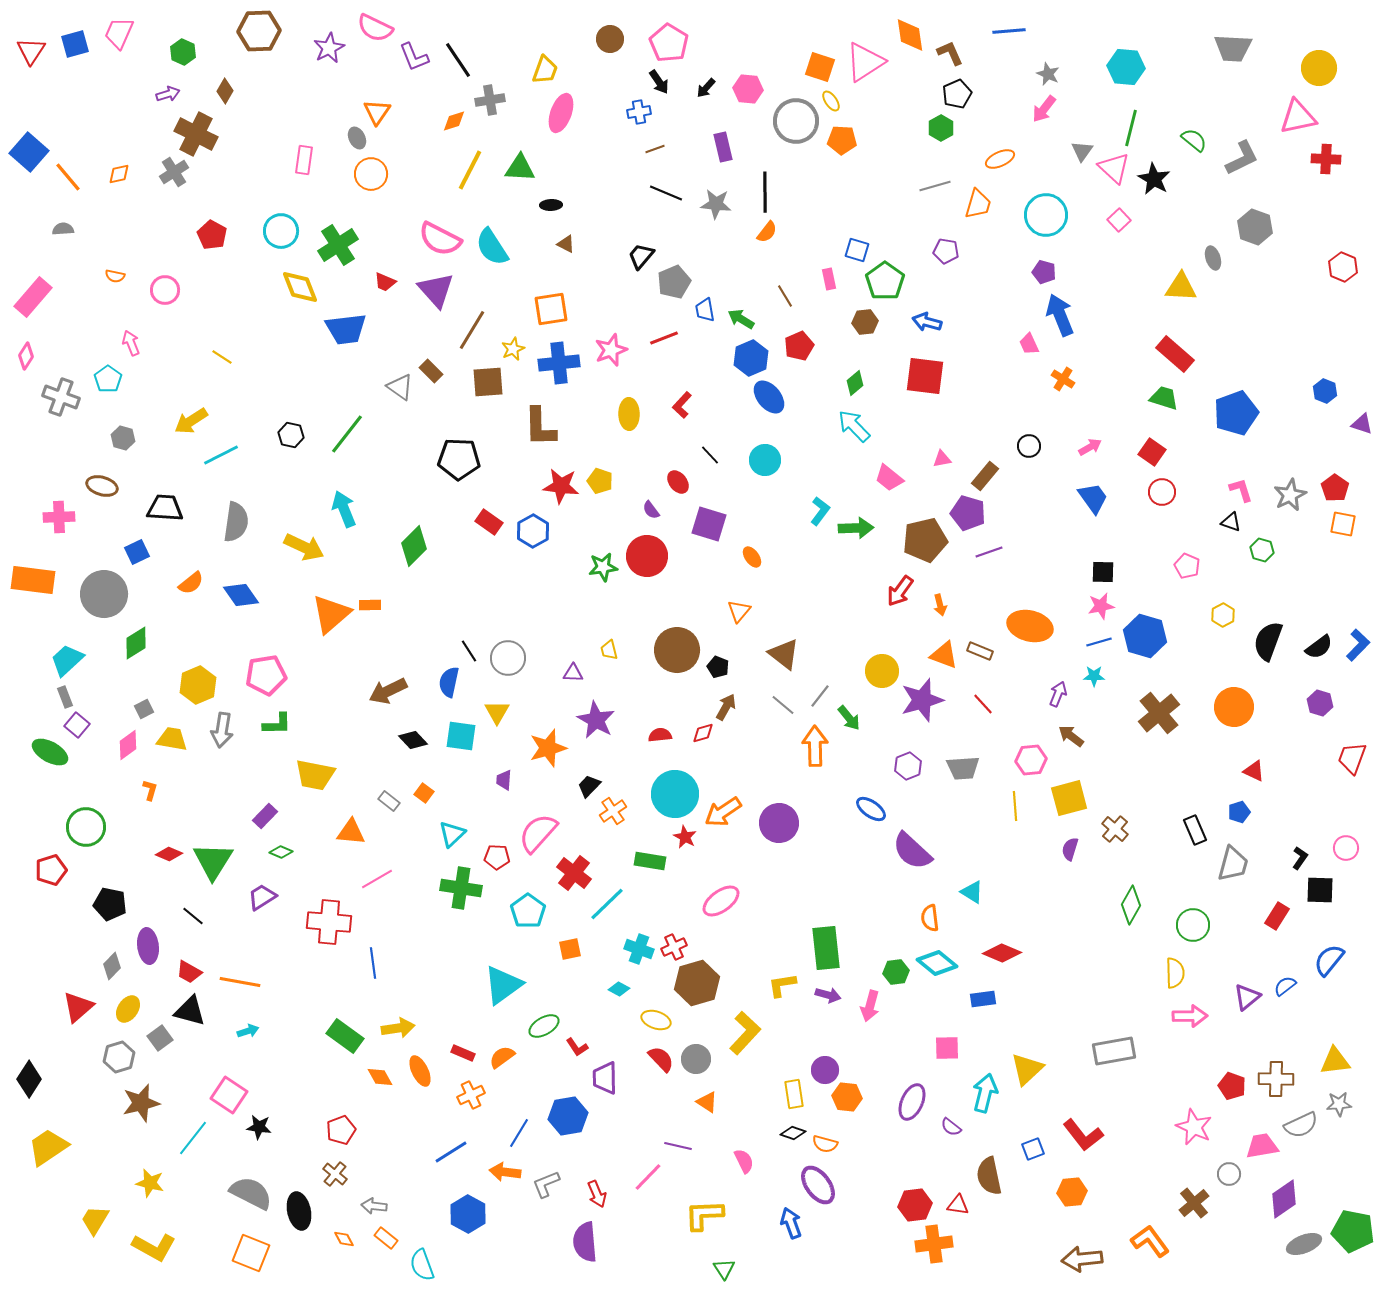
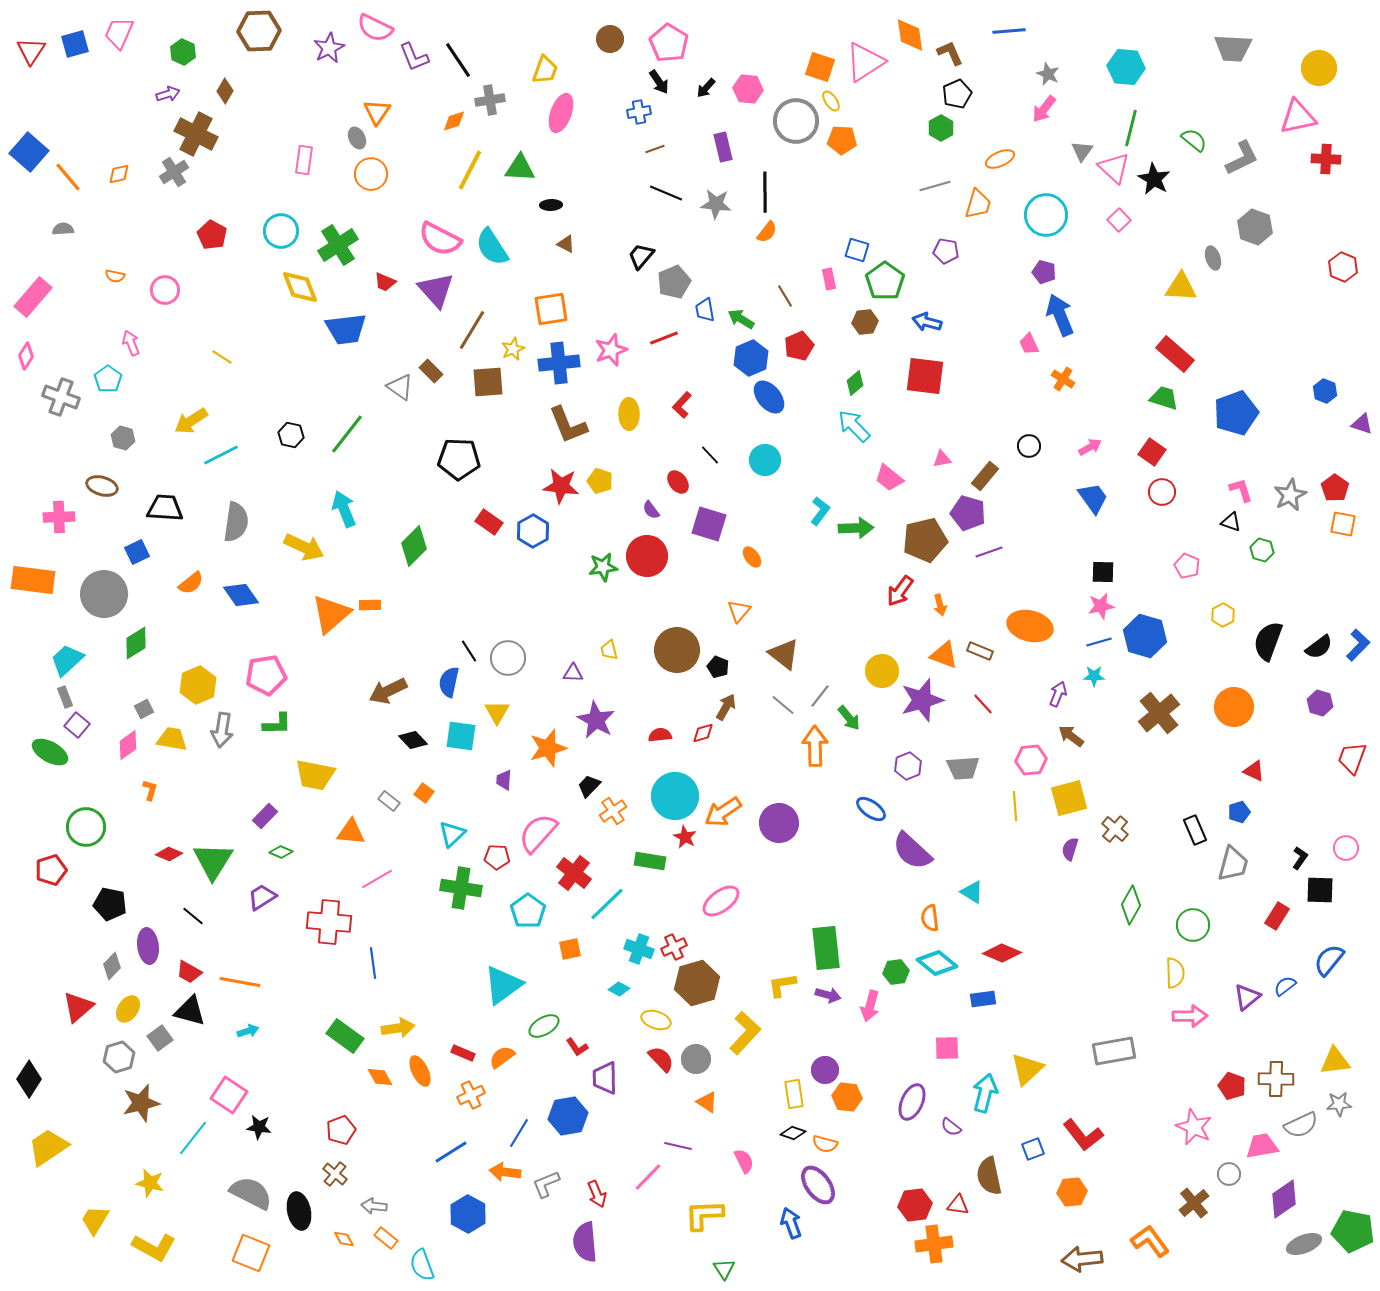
brown L-shape at (540, 427): moved 28 px right, 2 px up; rotated 21 degrees counterclockwise
cyan circle at (675, 794): moved 2 px down
